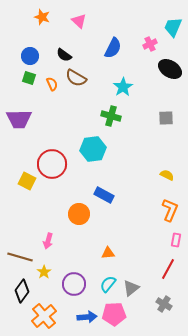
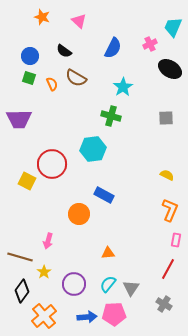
black semicircle: moved 4 px up
gray triangle: rotated 18 degrees counterclockwise
